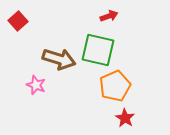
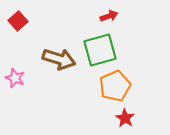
green square: moved 2 px right; rotated 28 degrees counterclockwise
pink star: moved 21 px left, 7 px up
